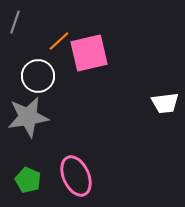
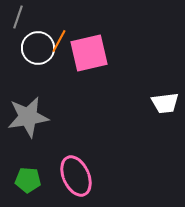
gray line: moved 3 px right, 5 px up
orange line: rotated 20 degrees counterclockwise
white circle: moved 28 px up
green pentagon: rotated 20 degrees counterclockwise
